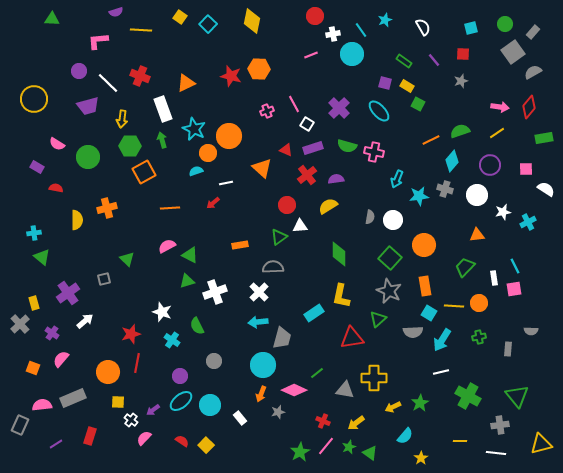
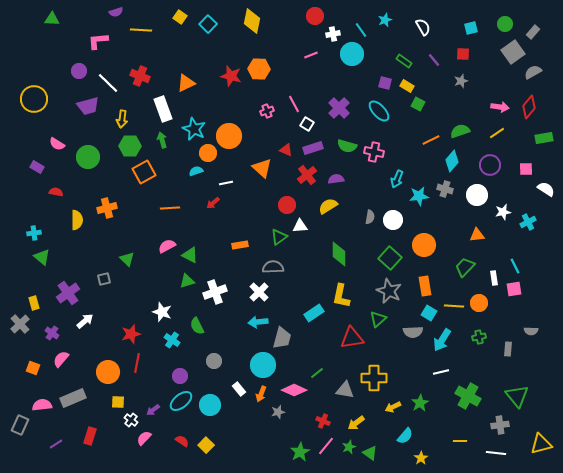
red semicircle at (56, 188): moved 4 px down
white rectangle at (240, 418): moved 1 px left, 29 px up
